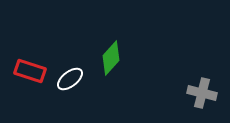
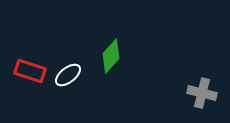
green diamond: moved 2 px up
white ellipse: moved 2 px left, 4 px up
